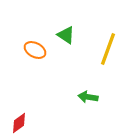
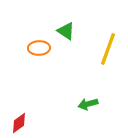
green triangle: moved 4 px up
orange ellipse: moved 4 px right, 2 px up; rotated 30 degrees counterclockwise
green arrow: moved 7 px down; rotated 24 degrees counterclockwise
